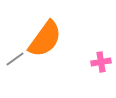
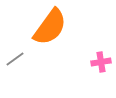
orange semicircle: moved 5 px right, 12 px up
